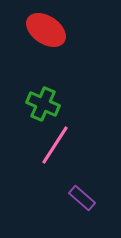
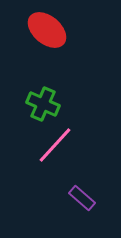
red ellipse: moved 1 px right; rotated 6 degrees clockwise
pink line: rotated 9 degrees clockwise
